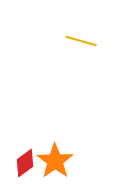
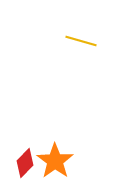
red diamond: rotated 8 degrees counterclockwise
